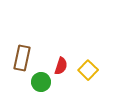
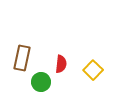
red semicircle: moved 2 px up; rotated 12 degrees counterclockwise
yellow square: moved 5 px right
